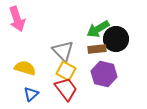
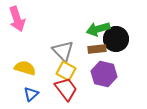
green arrow: rotated 15 degrees clockwise
